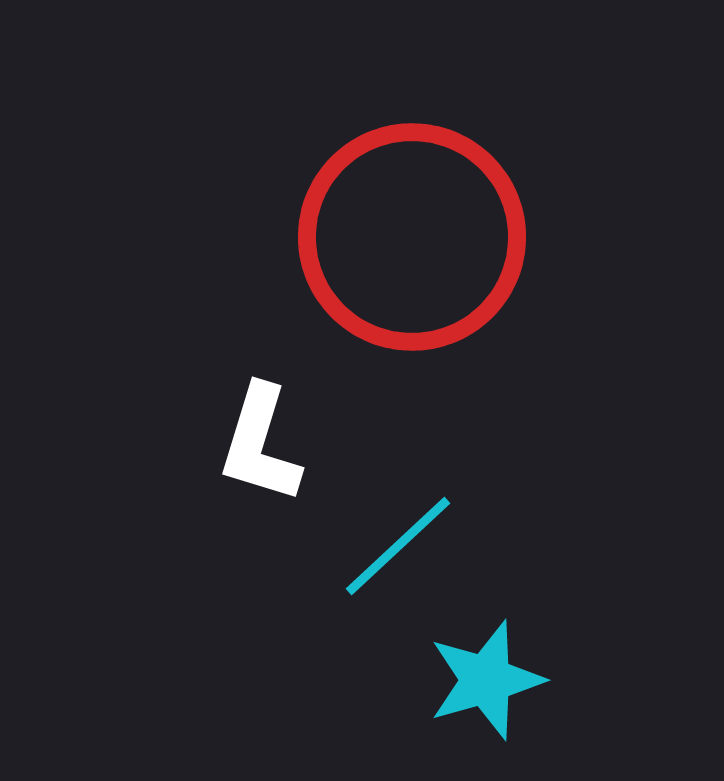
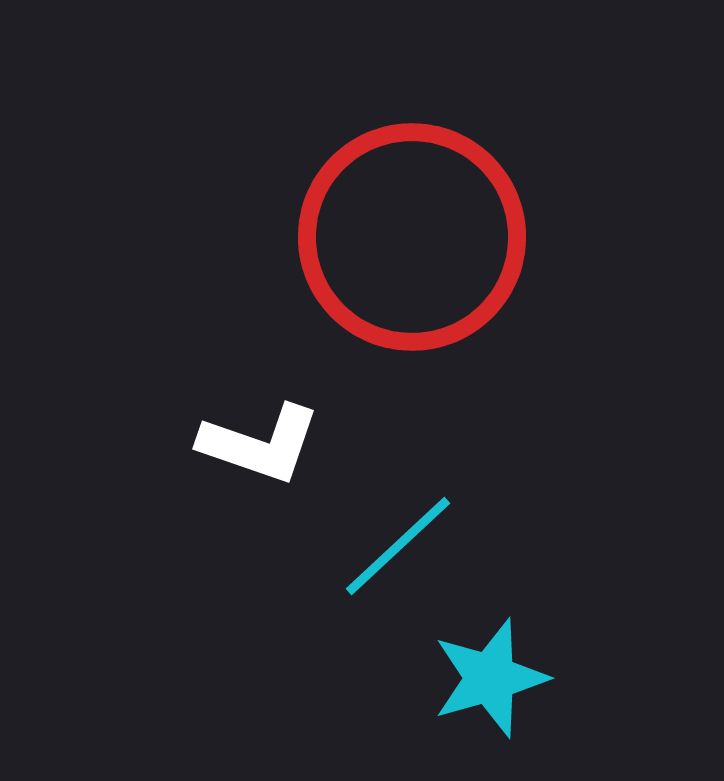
white L-shape: rotated 88 degrees counterclockwise
cyan star: moved 4 px right, 2 px up
